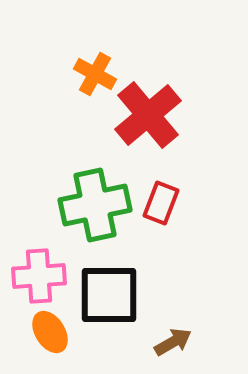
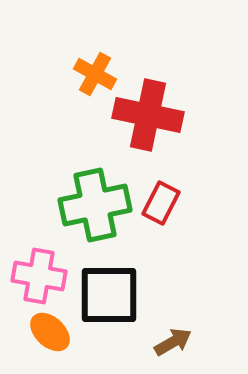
red cross: rotated 38 degrees counterclockwise
red rectangle: rotated 6 degrees clockwise
pink cross: rotated 14 degrees clockwise
orange ellipse: rotated 15 degrees counterclockwise
